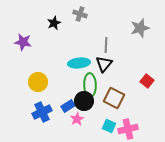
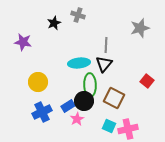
gray cross: moved 2 px left, 1 px down
